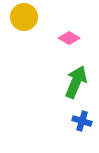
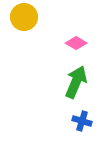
pink diamond: moved 7 px right, 5 px down
